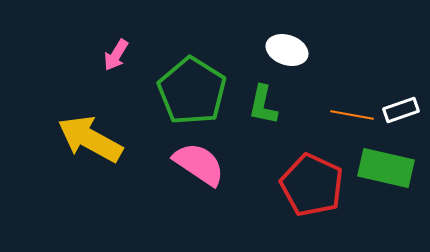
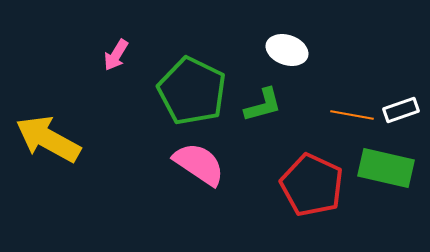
green pentagon: rotated 6 degrees counterclockwise
green L-shape: rotated 117 degrees counterclockwise
yellow arrow: moved 42 px left
